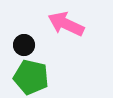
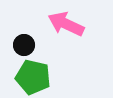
green pentagon: moved 2 px right
